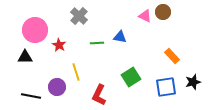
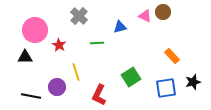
blue triangle: moved 10 px up; rotated 24 degrees counterclockwise
blue square: moved 1 px down
